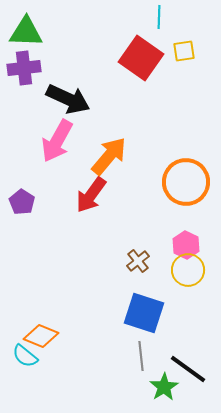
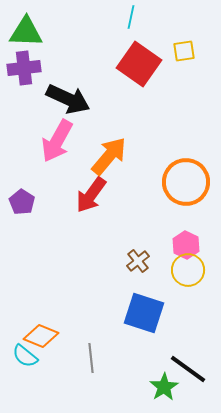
cyan line: moved 28 px left; rotated 10 degrees clockwise
red square: moved 2 px left, 6 px down
gray line: moved 50 px left, 2 px down
